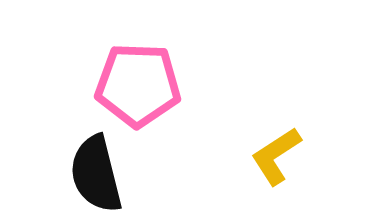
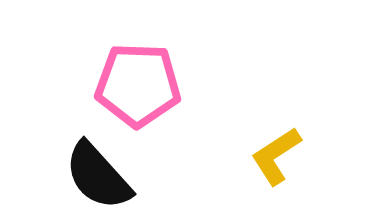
black semicircle: moved 2 px right, 2 px down; rotated 28 degrees counterclockwise
